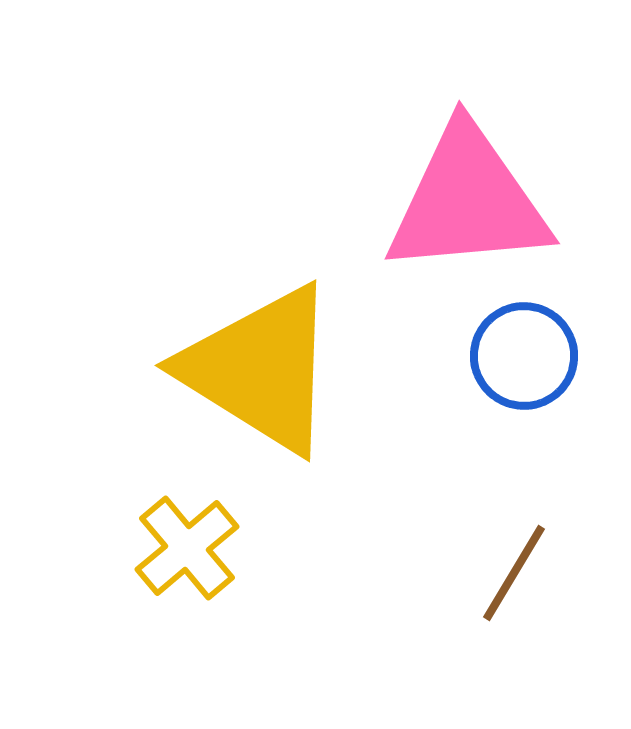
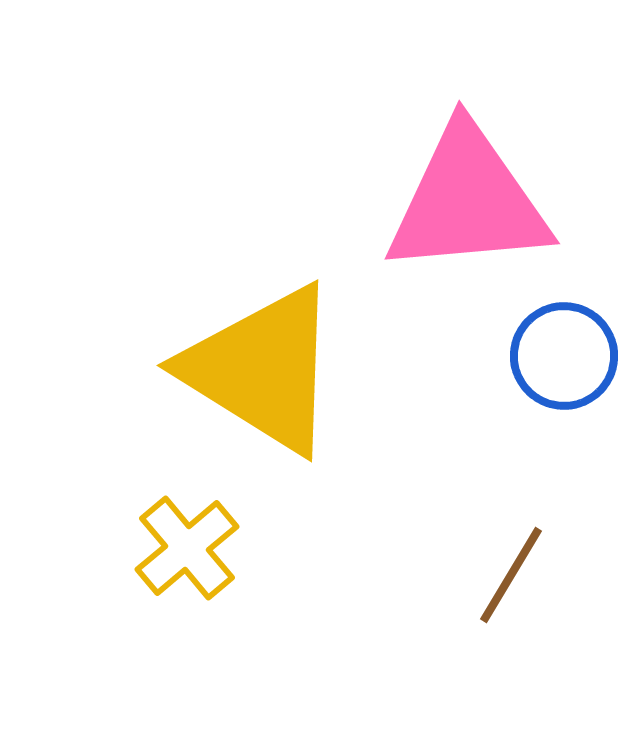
blue circle: moved 40 px right
yellow triangle: moved 2 px right
brown line: moved 3 px left, 2 px down
